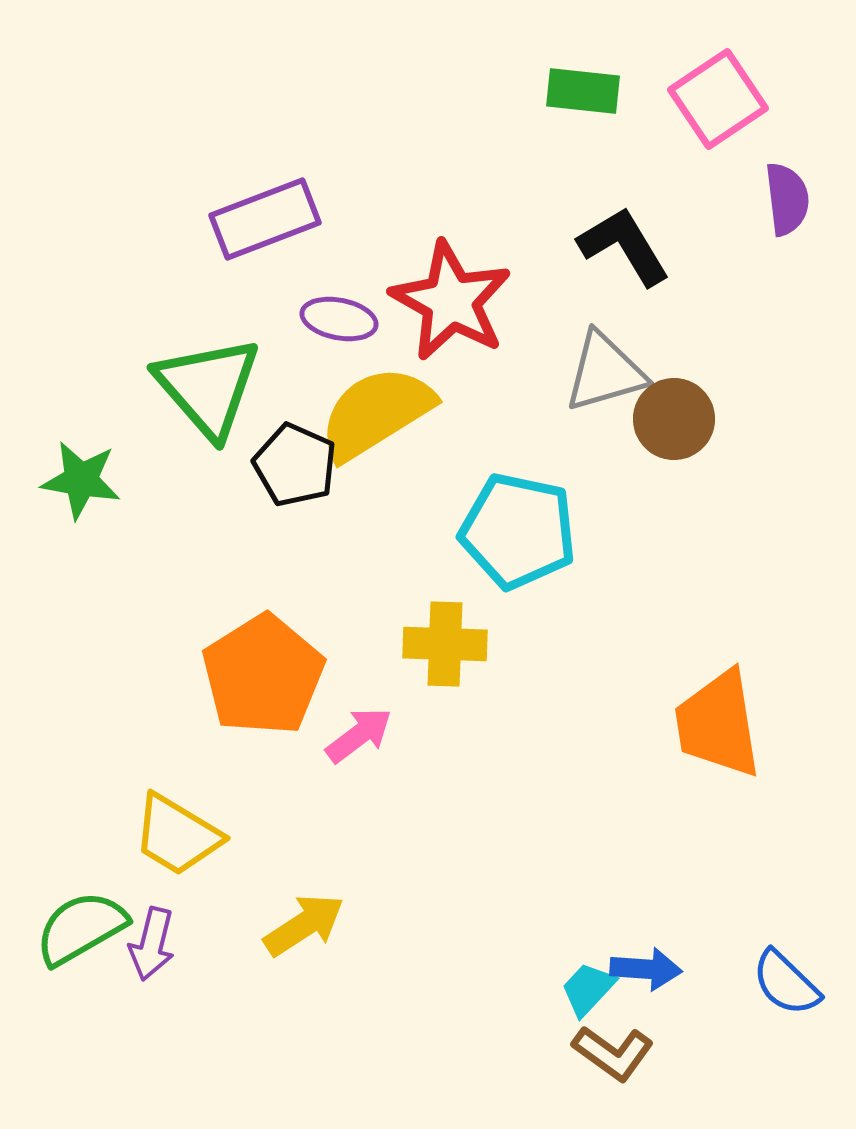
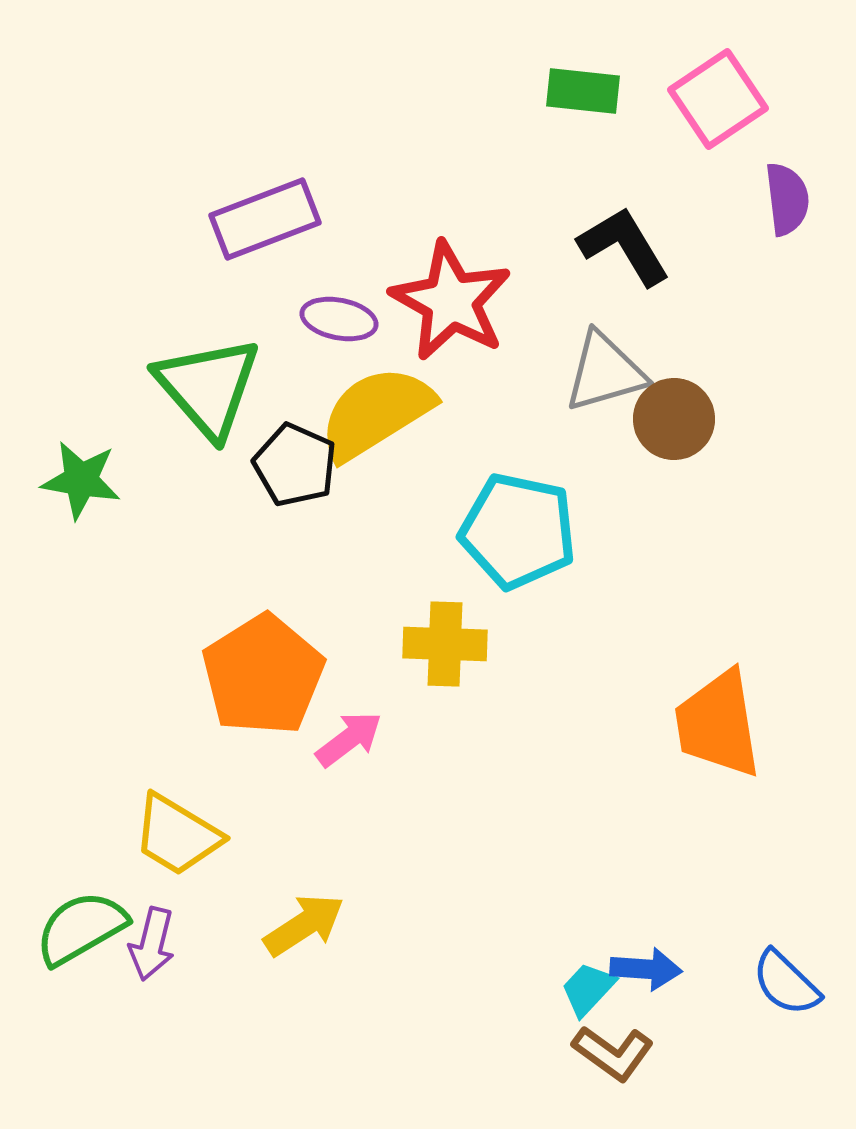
pink arrow: moved 10 px left, 4 px down
